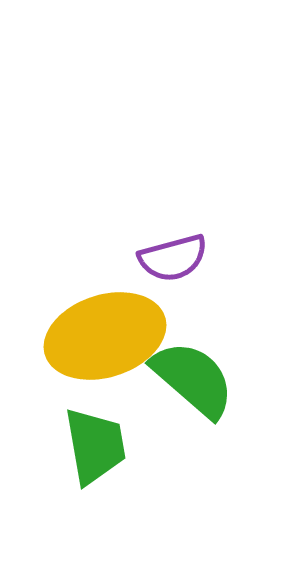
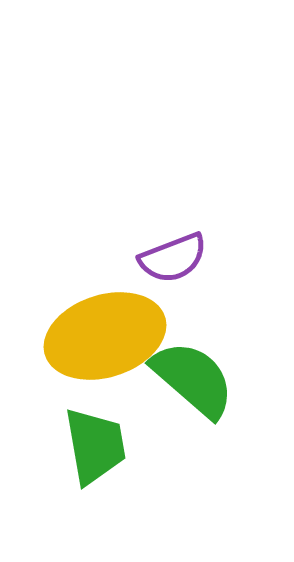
purple semicircle: rotated 6 degrees counterclockwise
